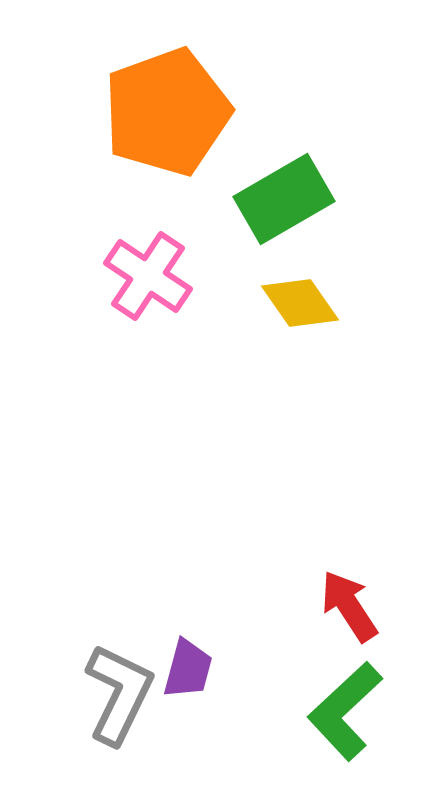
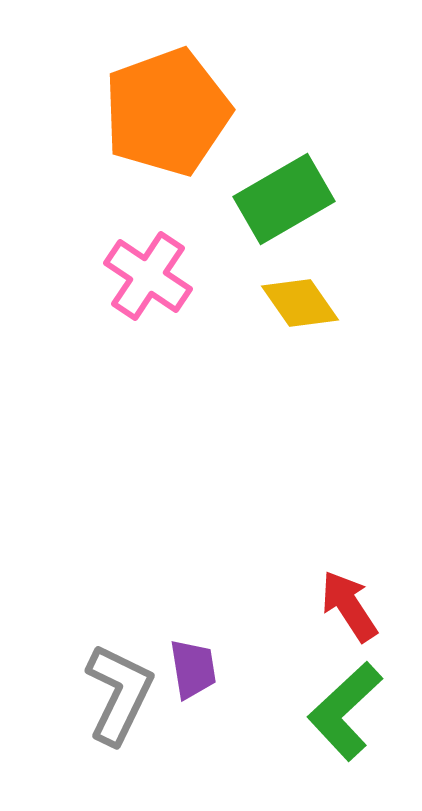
purple trapezoid: moved 5 px right; rotated 24 degrees counterclockwise
